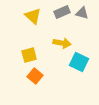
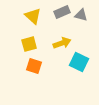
gray triangle: moved 1 px left, 2 px down
yellow arrow: rotated 30 degrees counterclockwise
yellow square: moved 11 px up
orange square: moved 1 px left, 10 px up; rotated 21 degrees counterclockwise
